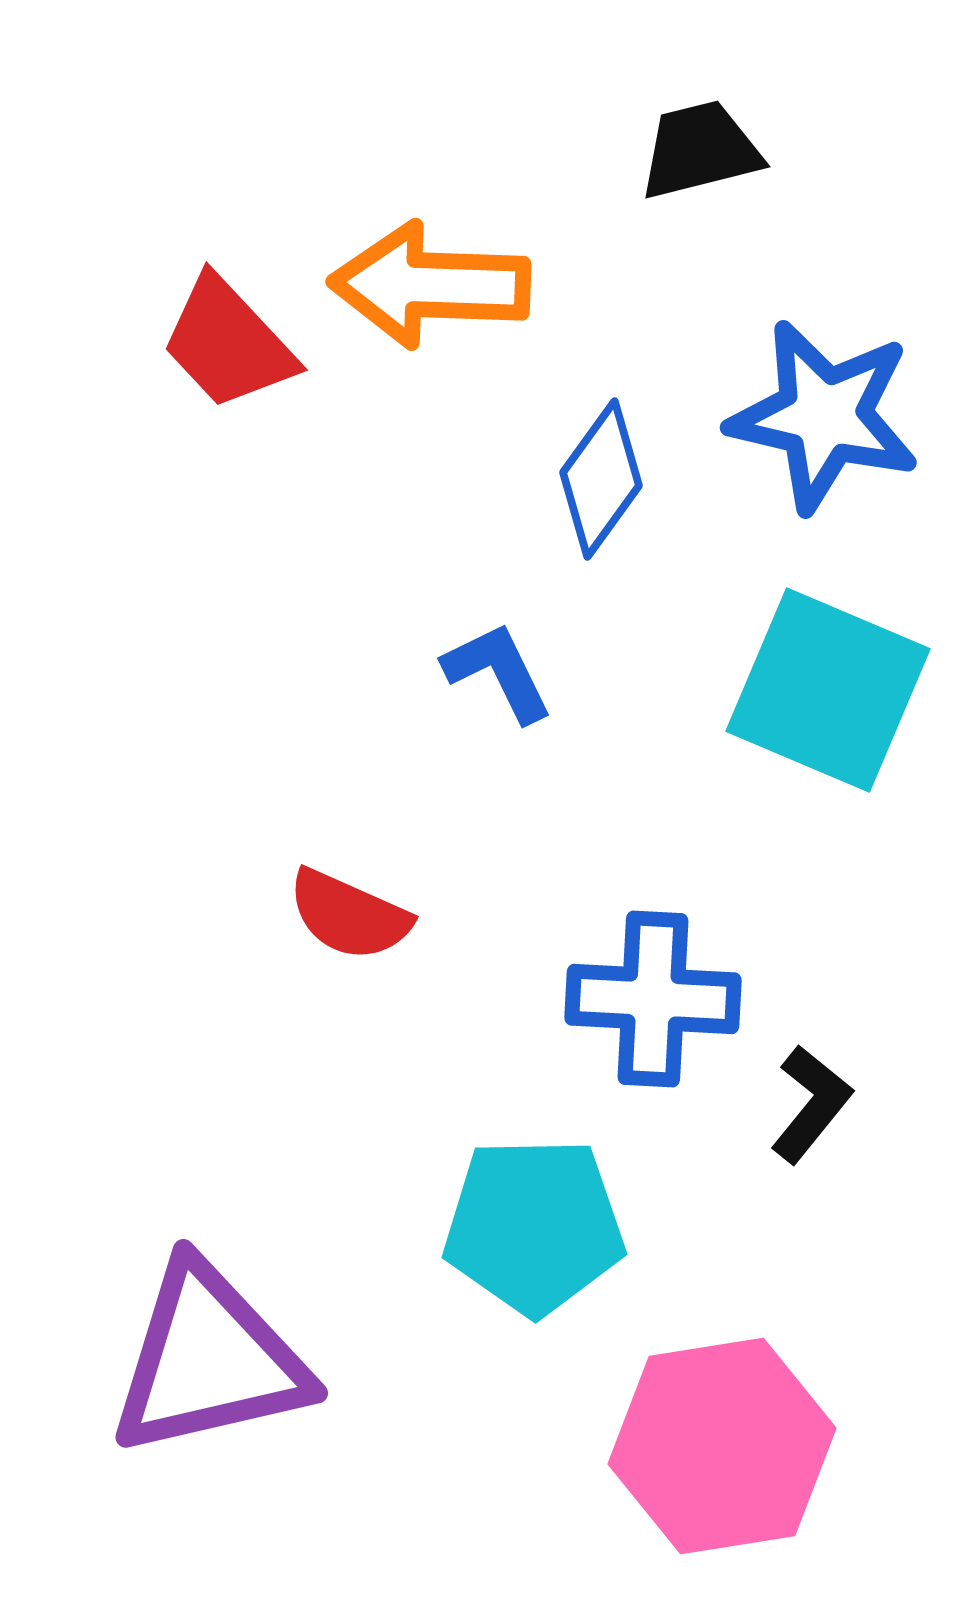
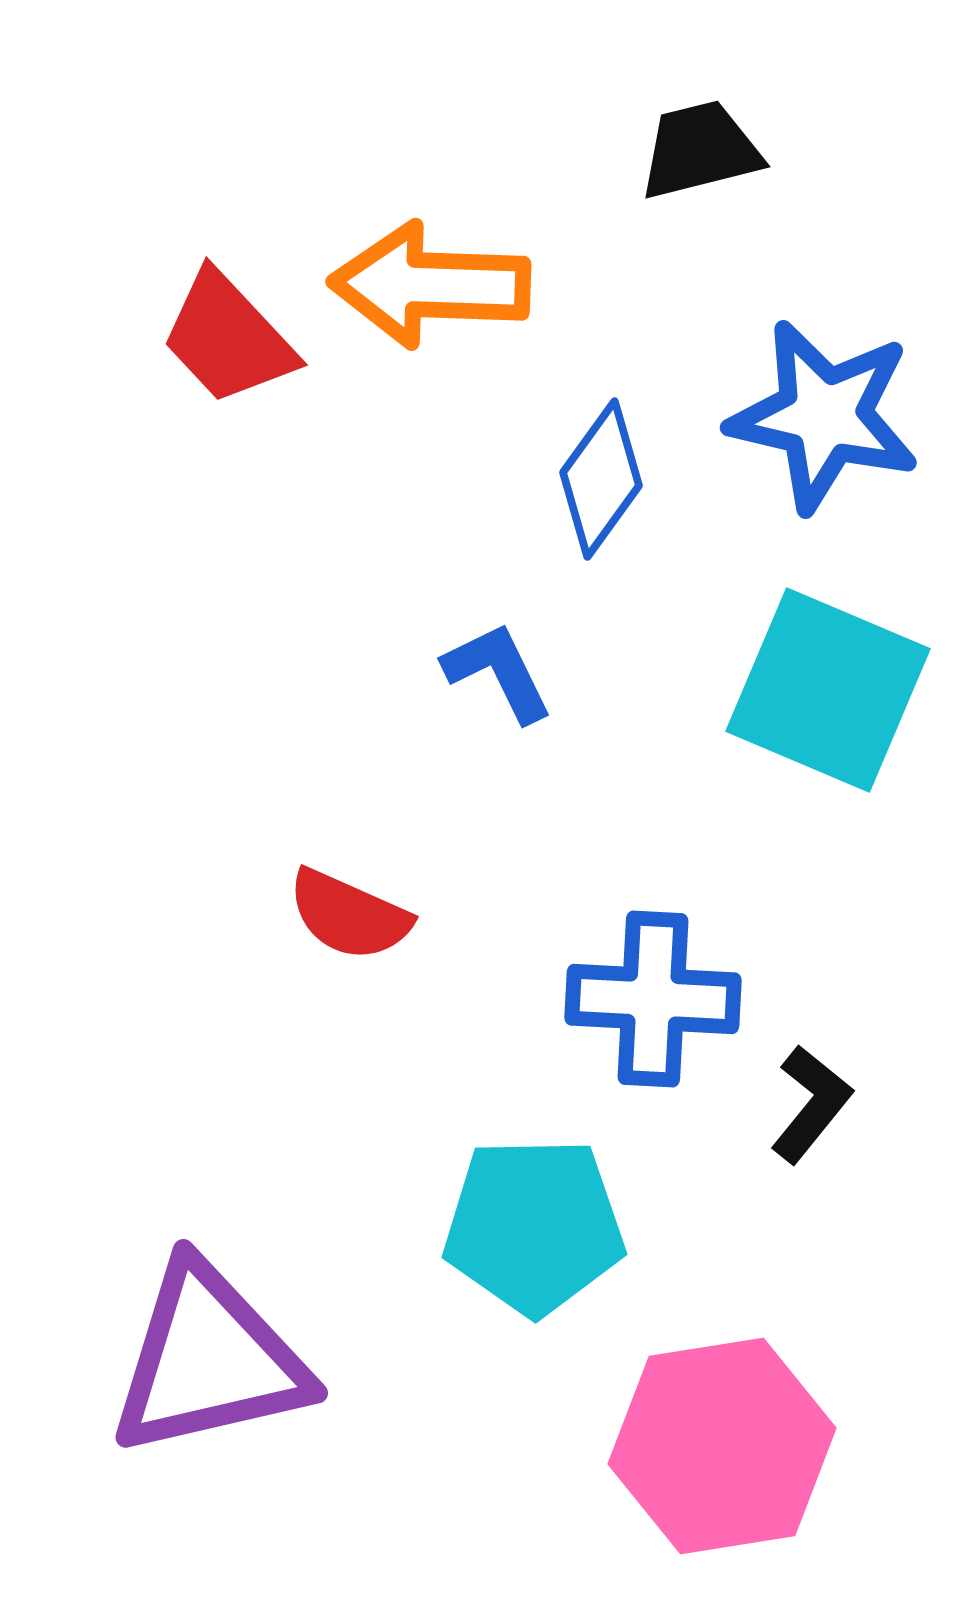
red trapezoid: moved 5 px up
